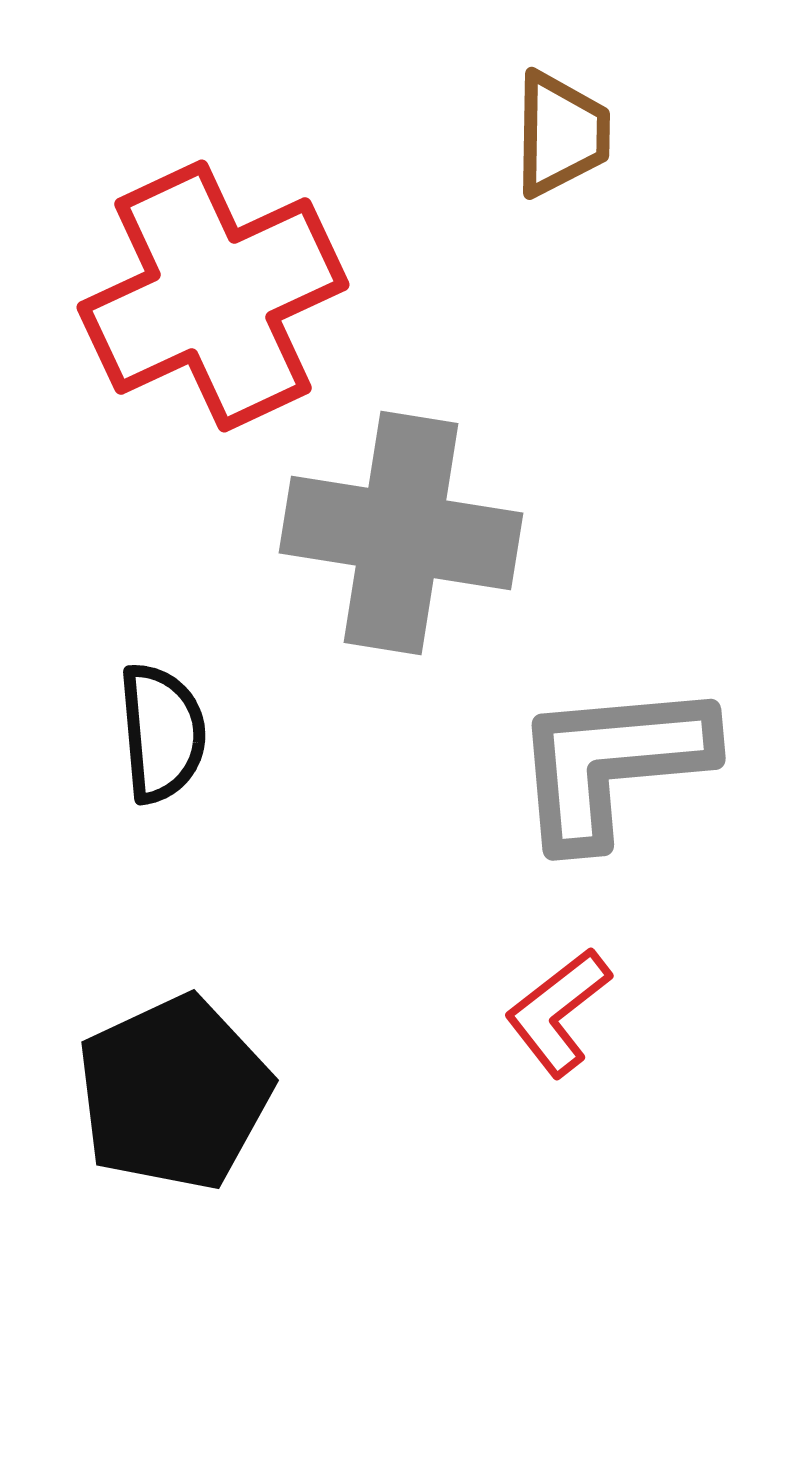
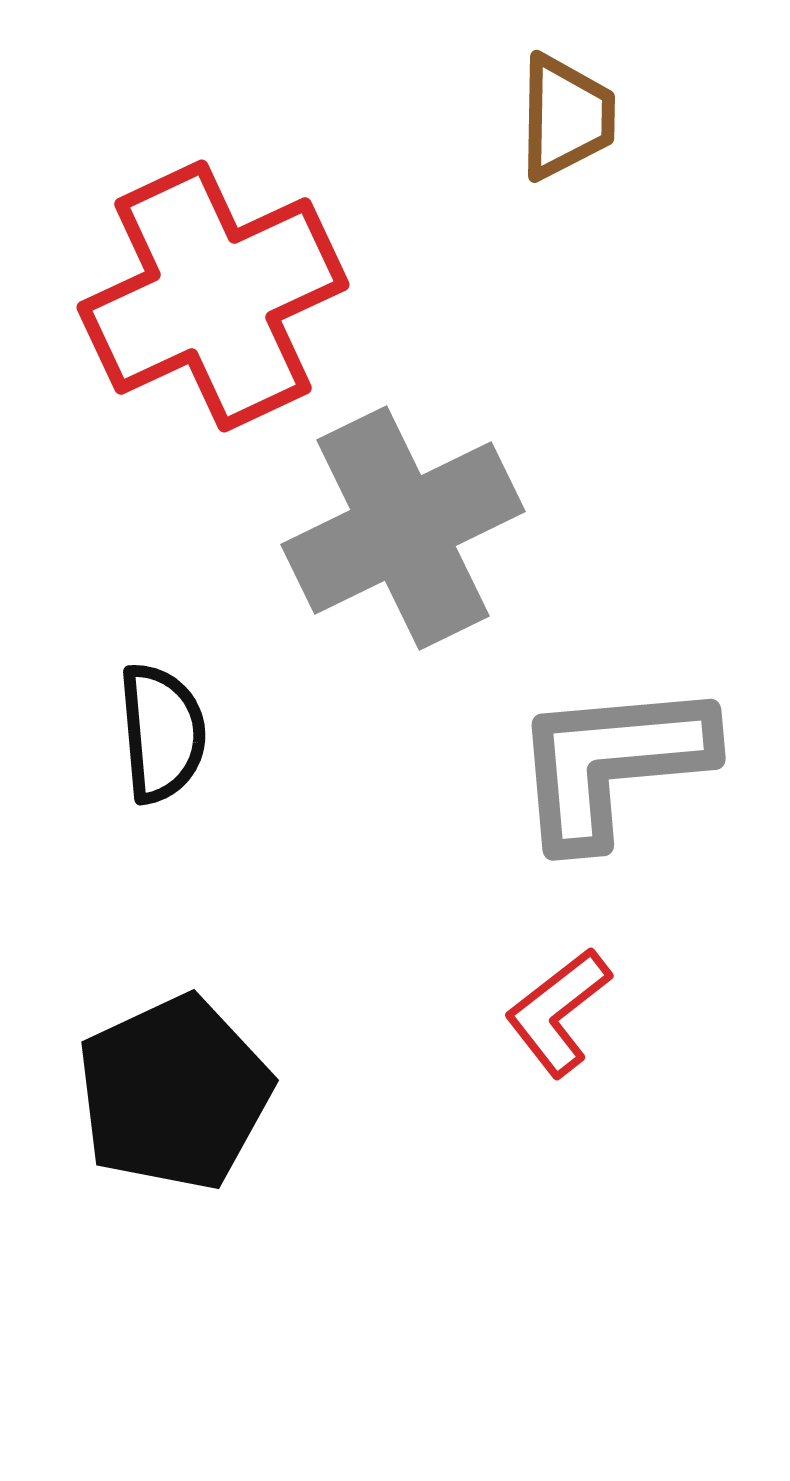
brown trapezoid: moved 5 px right, 17 px up
gray cross: moved 2 px right, 5 px up; rotated 35 degrees counterclockwise
